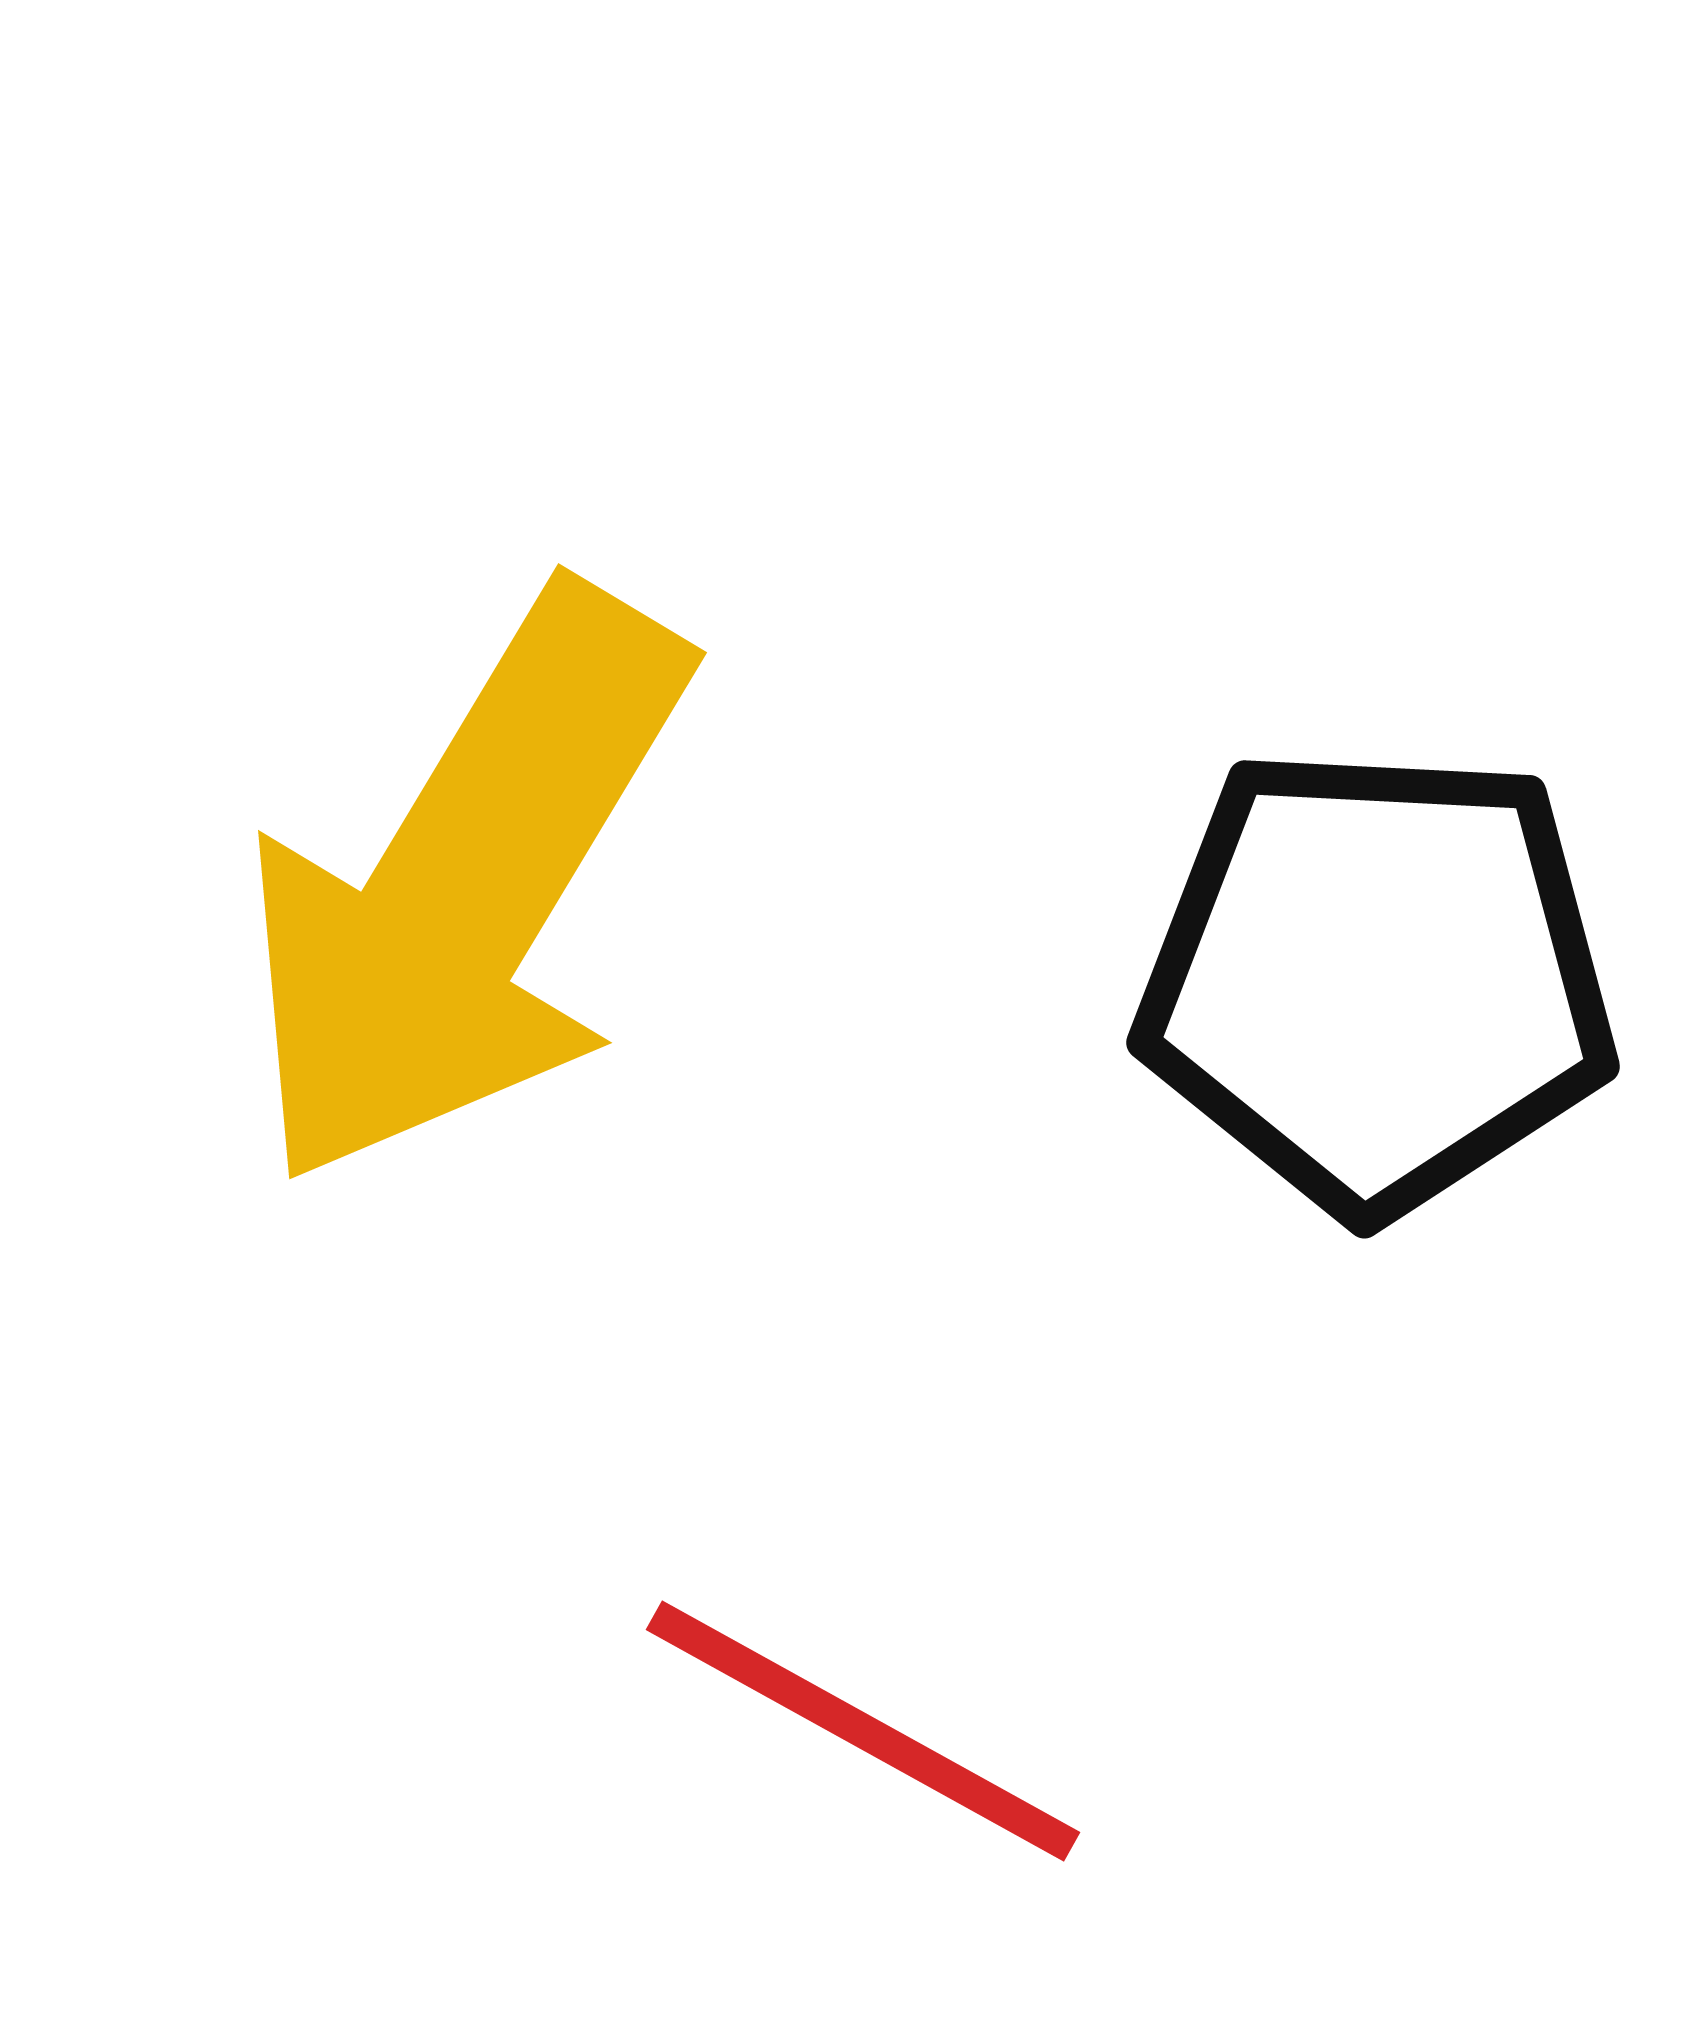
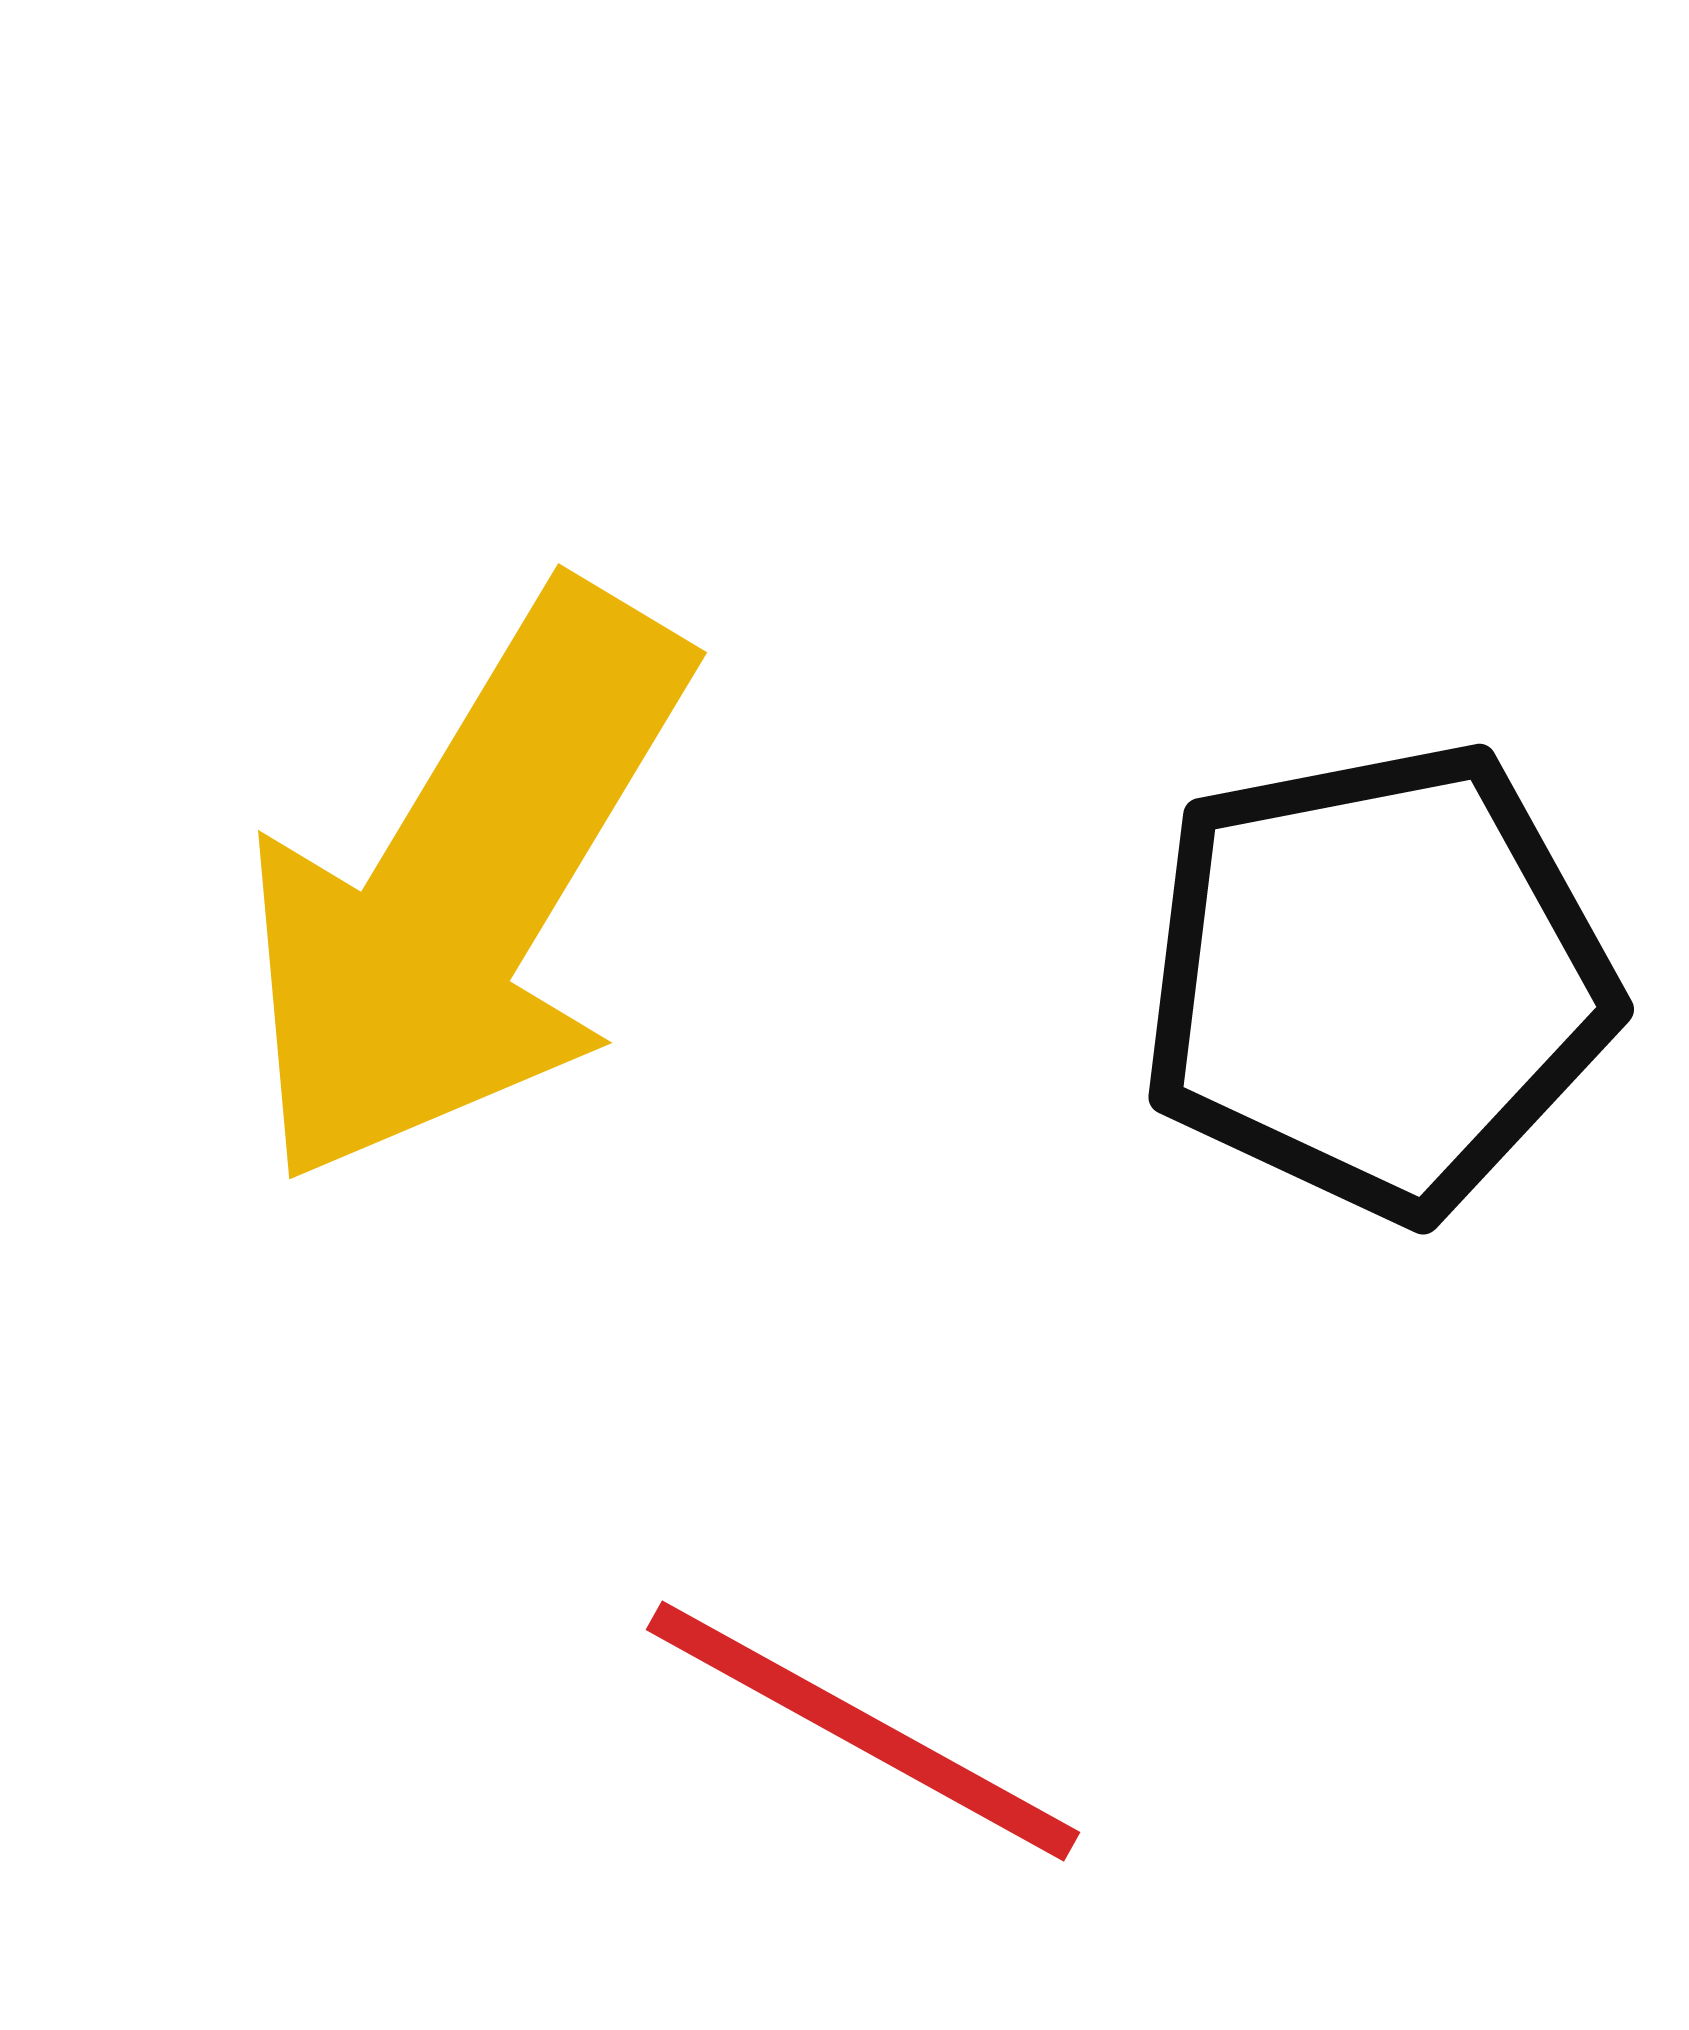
black pentagon: rotated 14 degrees counterclockwise
